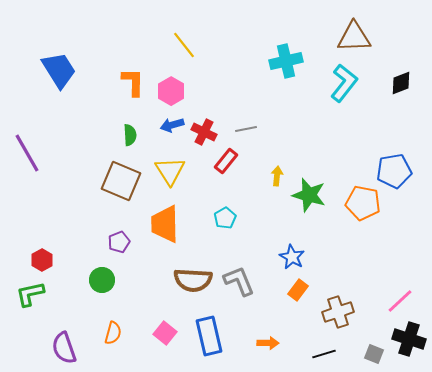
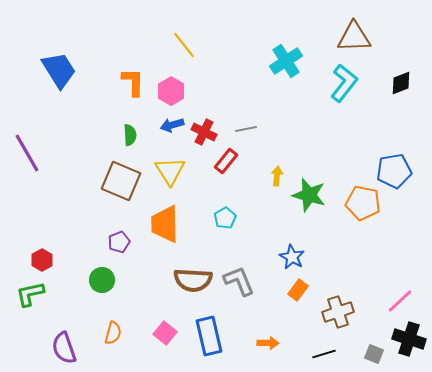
cyan cross: rotated 20 degrees counterclockwise
